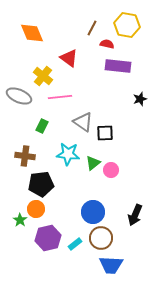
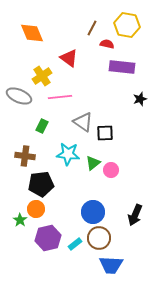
purple rectangle: moved 4 px right, 1 px down
yellow cross: moved 1 px left; rotated 18 degrees clockwise
brown circle: moved 2 px left
